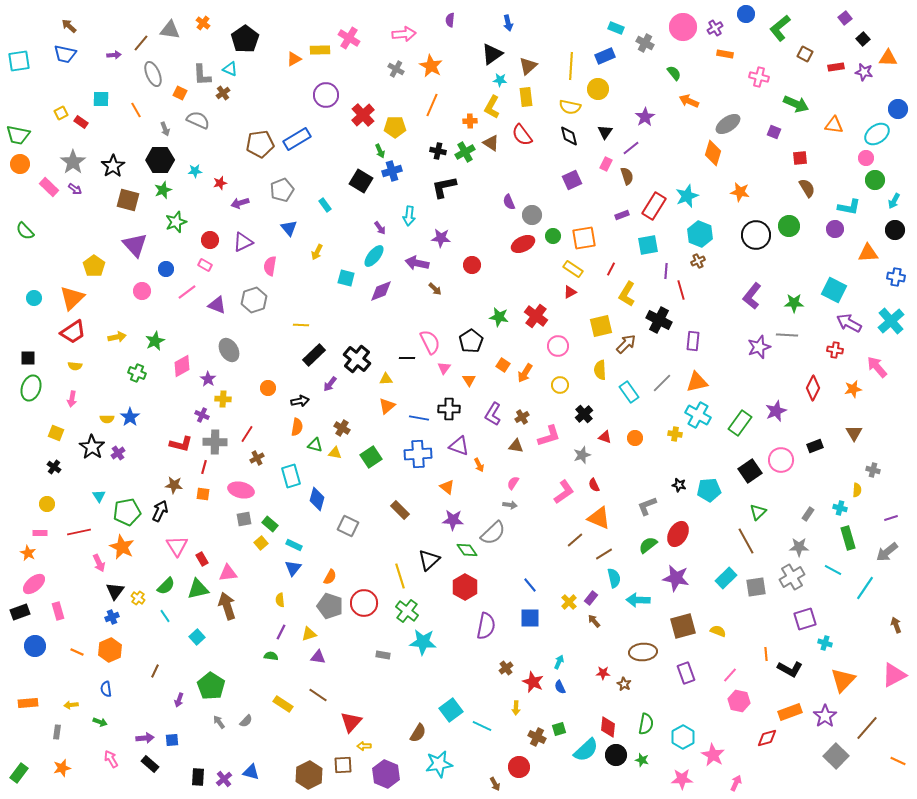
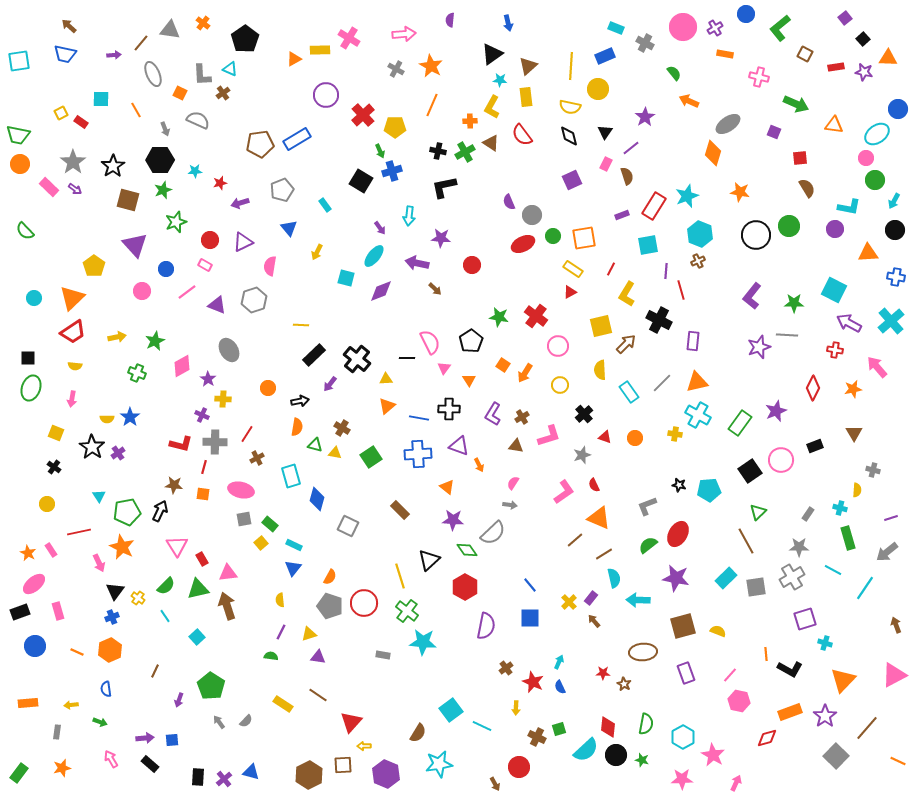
pink rectangle at (40, 533): moved 11 px right, 17 px down; rotated 56 degrees clockwise
